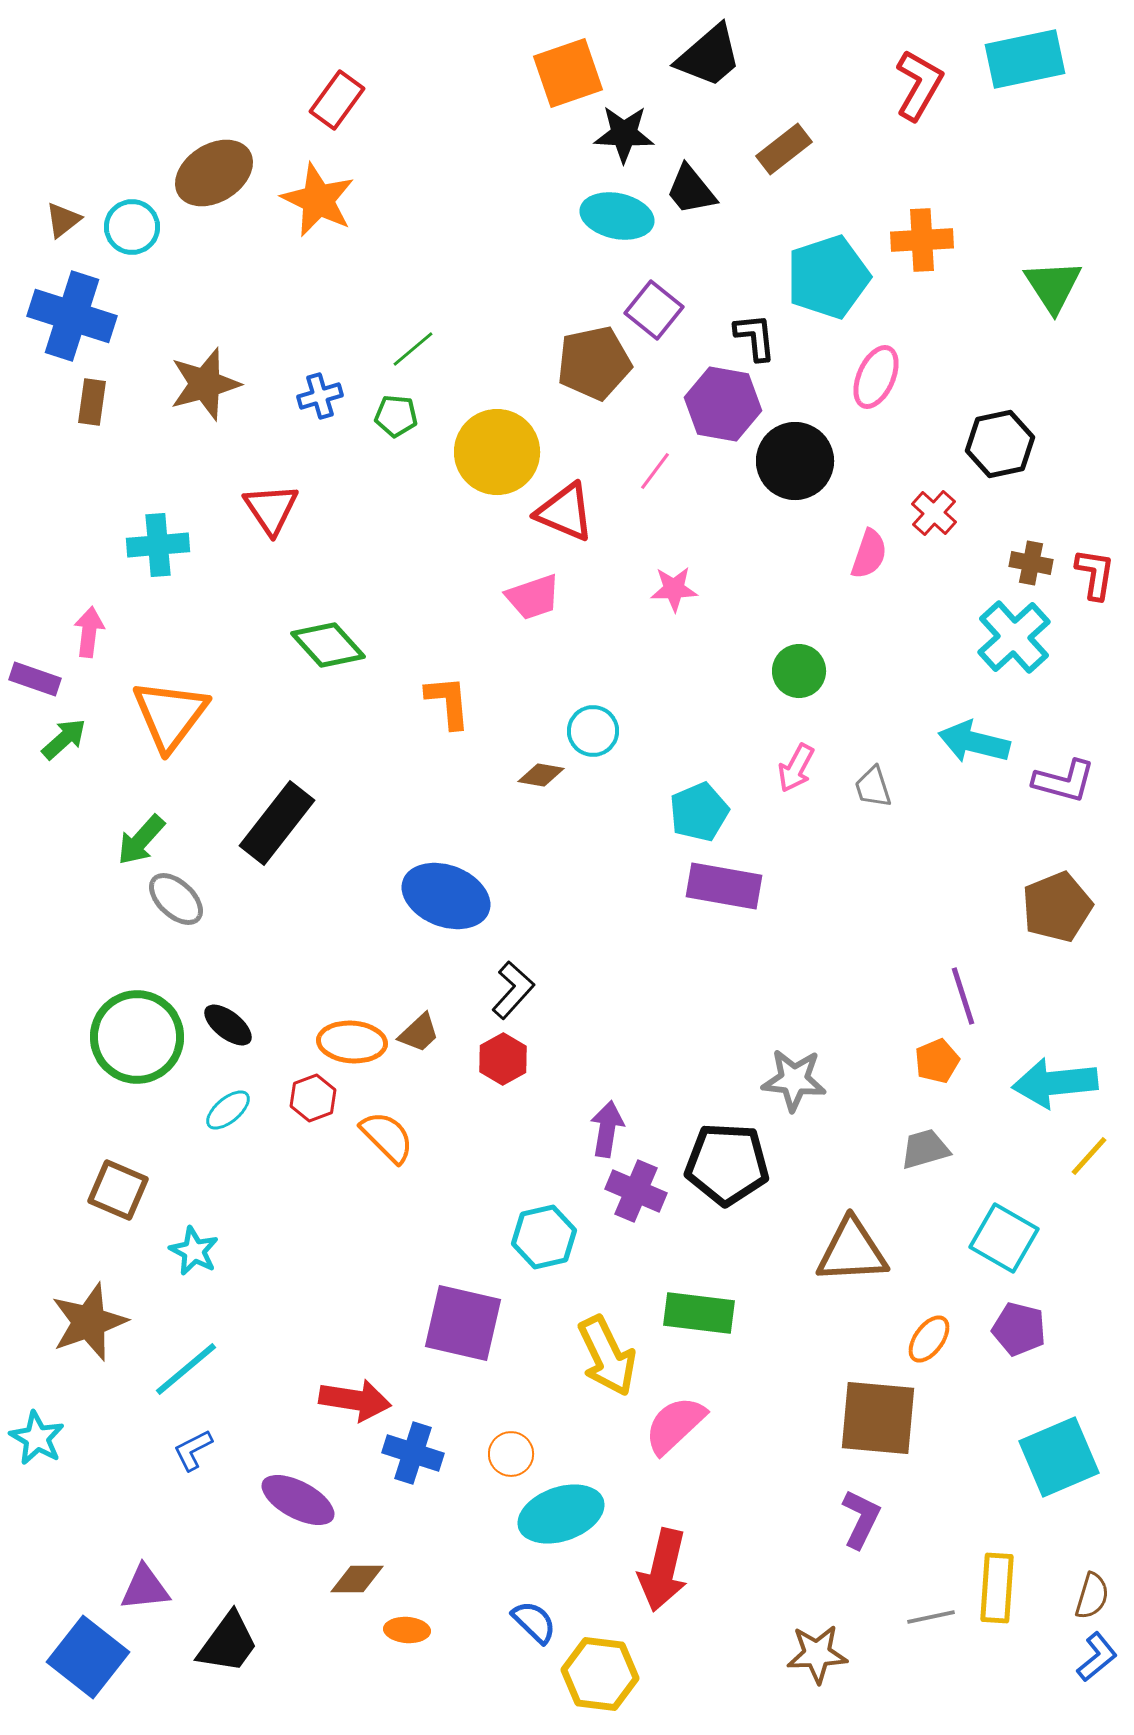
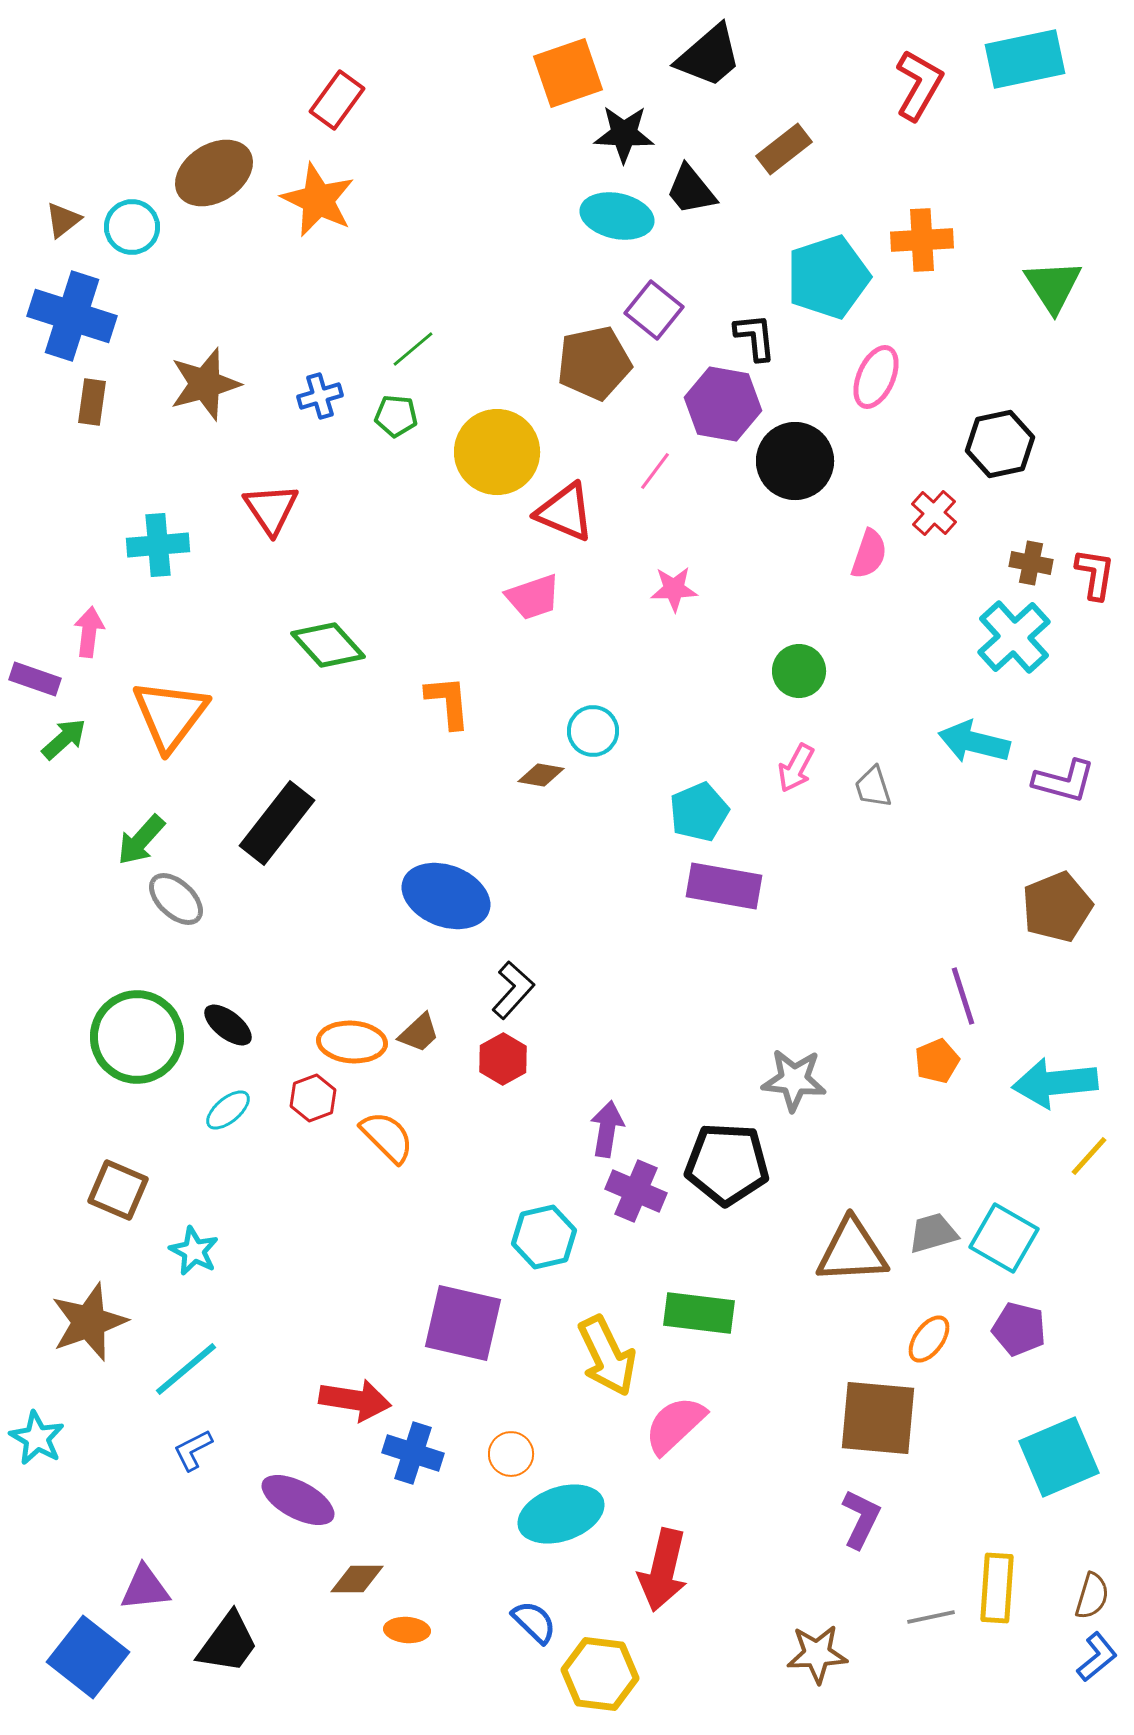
gray trapezoid at (925, 1149): moved 8 px right, 84 px down
